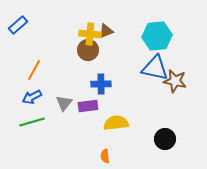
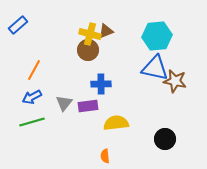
yellow cross: rotated 10 degrees clockwise
